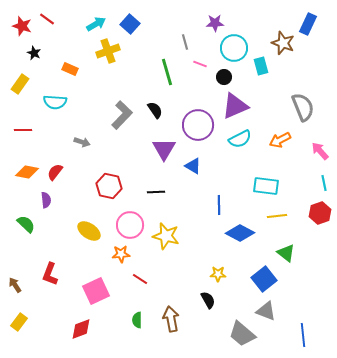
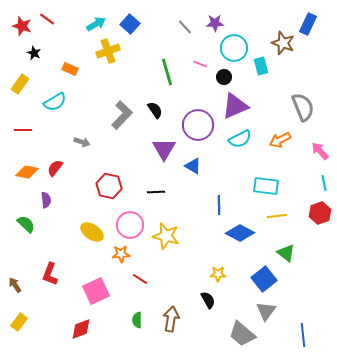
gray line at (185, 42): moved 15 px up; rotated 28 degrees counterclockwise
cyan semicircle at (55, 102): rotated 35 degrees counterclockwise
red semicircle at (55, 172): moved 4 px up
yellow ellipse at (89, 231): moved 3 px right, 1 px down
gray triangle at (266, 311): rotated 45 degrees clockwise
brown arrow at (171, 319): rotated 20 degrees clockwise
